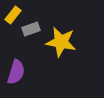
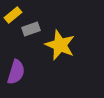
yellow rectangle: rotated 12 degrees clockwise
yellow star: moved 1 px left, 3 px down; rotated 12 degrees clockwise
